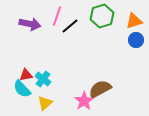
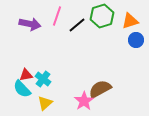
orange triangle: moved 4 px left
black line: moved 7 px right, 1 px up
